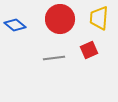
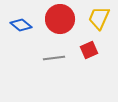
yellow trapezoid: rotated 20 degrees clockwise
blue diamond: moved 6 px right
